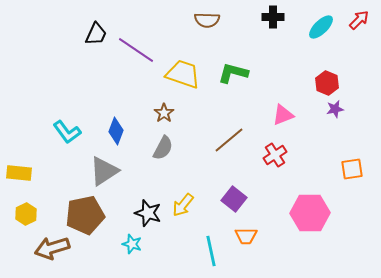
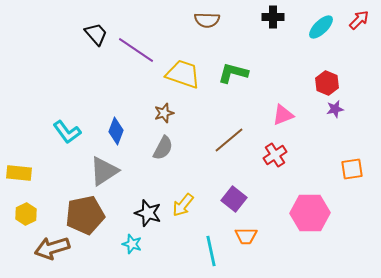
black trapezoid: rotated 65 degrees counterclockwise
brown star: rotated 18 degrees clockwise
